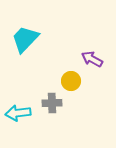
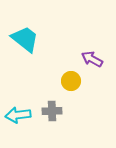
cyan trapezoid: rotated 84 degrees clockwise
gray cross: moved 8 px down
cyan arrow: moved 2 px down
